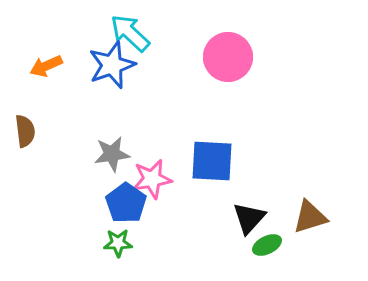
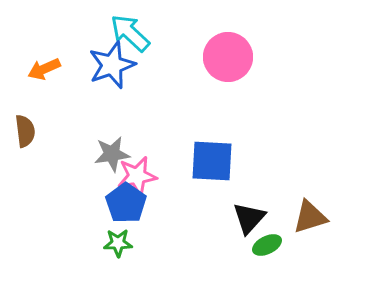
orange arrow: moved 2 px left, 3 px down
pink star: moved 15 px left, 3 px up
